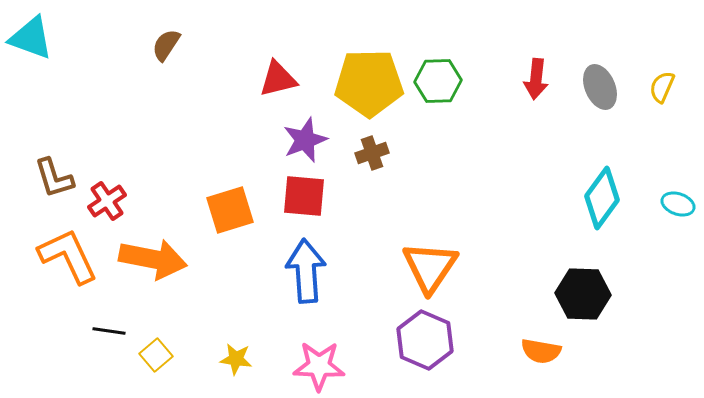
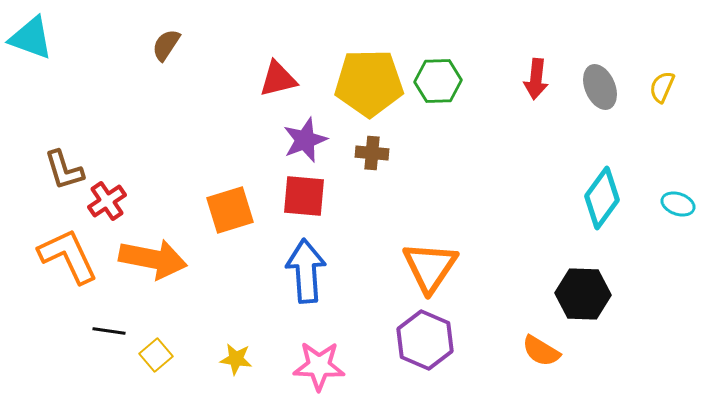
brown cross: rotated 24 degrees clockwise
brown L-shape: moved 10 px right, 8 px up
orange semicircle: rotated 21 degrees clockwise
